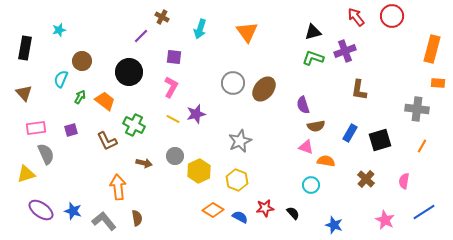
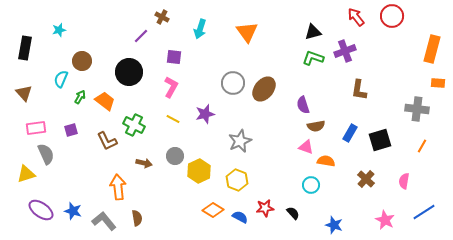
purple star at (196, 114): moved 9 px right
